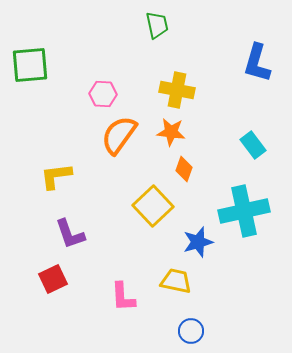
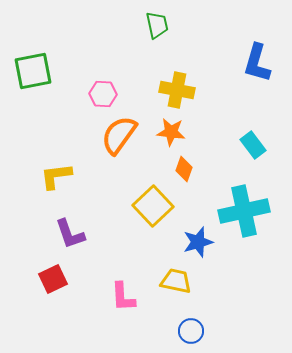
green square: moved 3 px right, 6 px down; rotated 6 degrees counterclockwise
